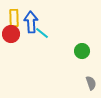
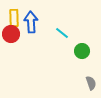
cyan line: moved 20 px right
